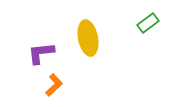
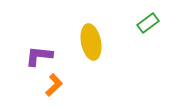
yellow ellipse: moved 3 px right, 4 px down
purple L-shape: moved 2 px left, 3 px down; rotated 12 degrees clockwise
